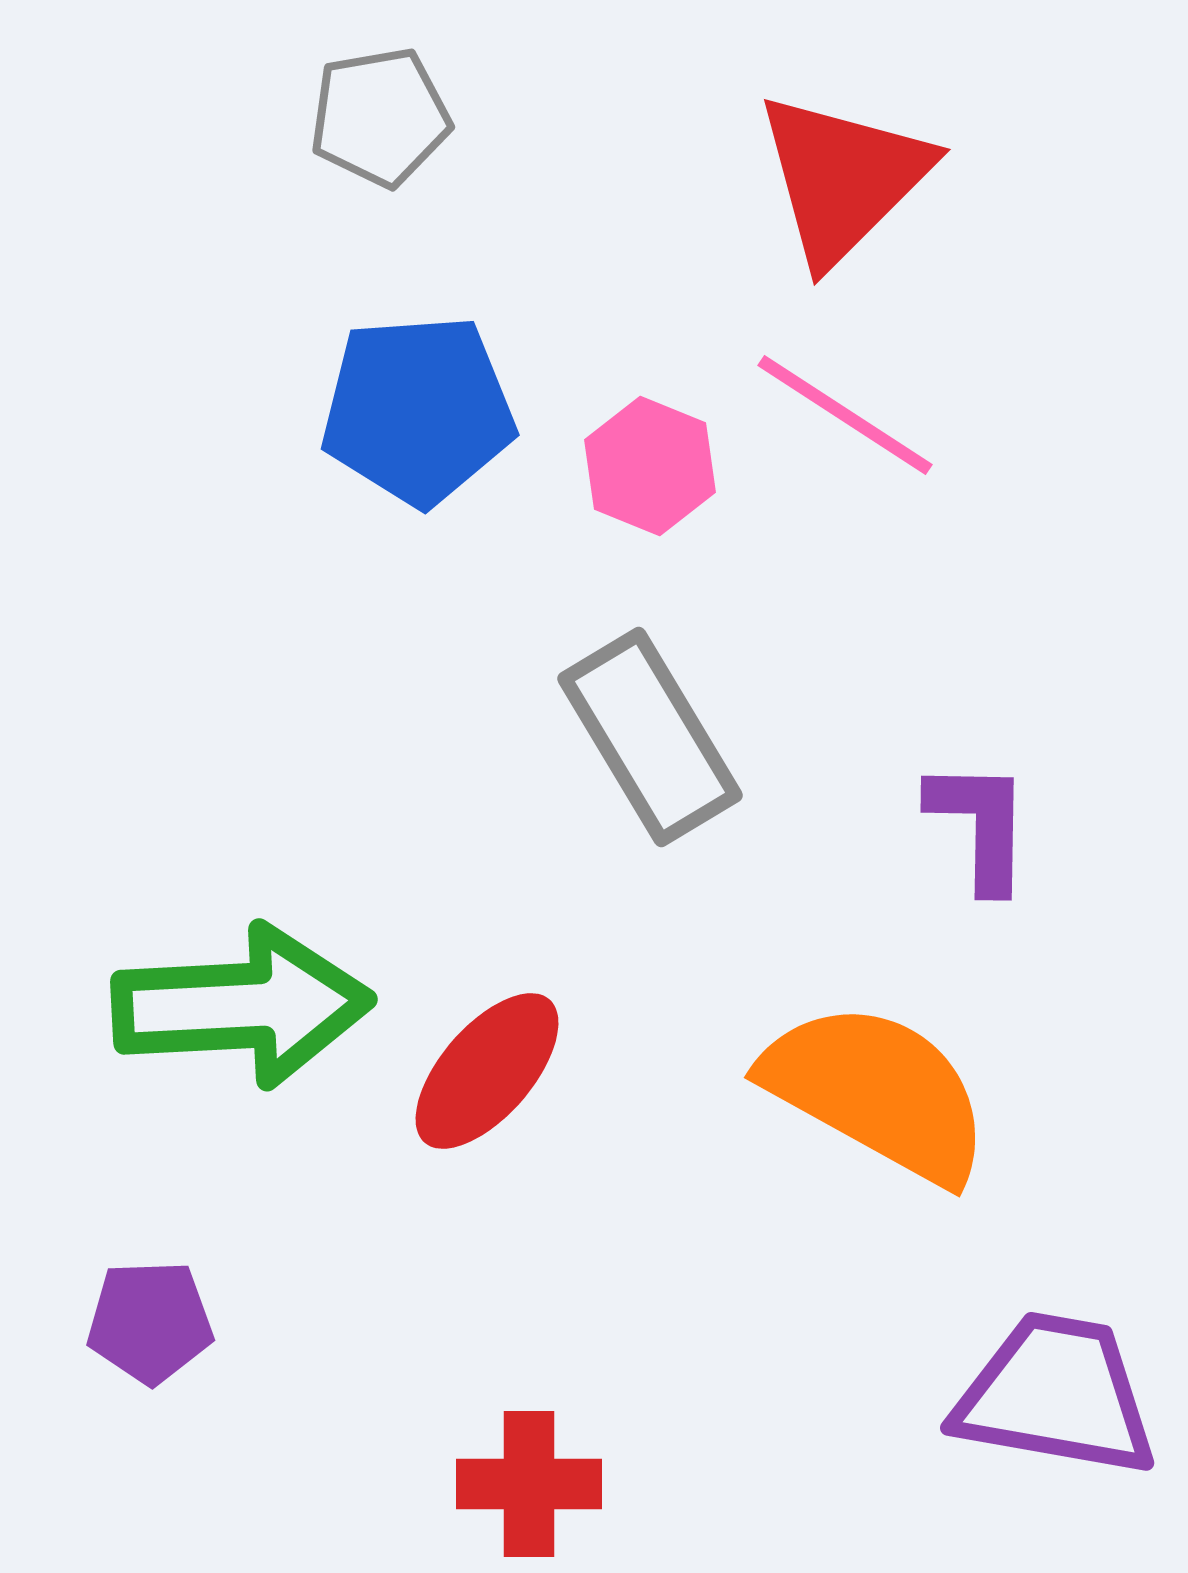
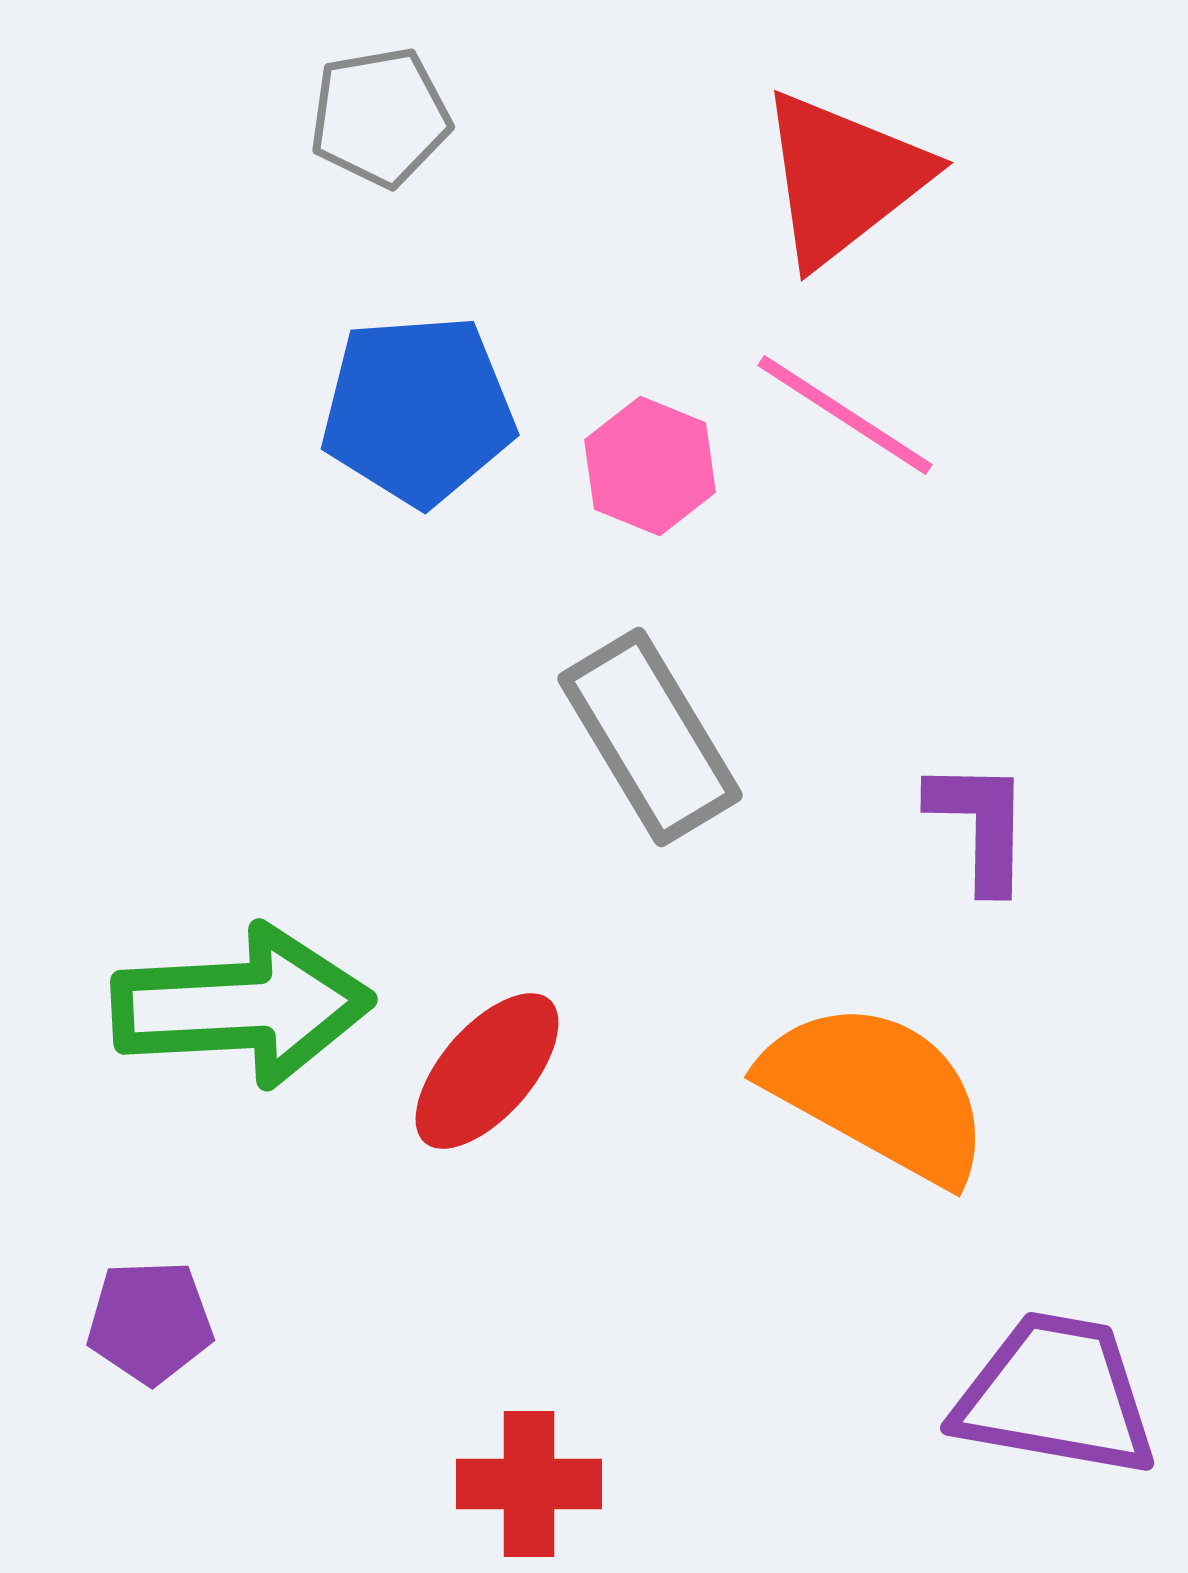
red triangle: rotated 7 degrees clockwise
